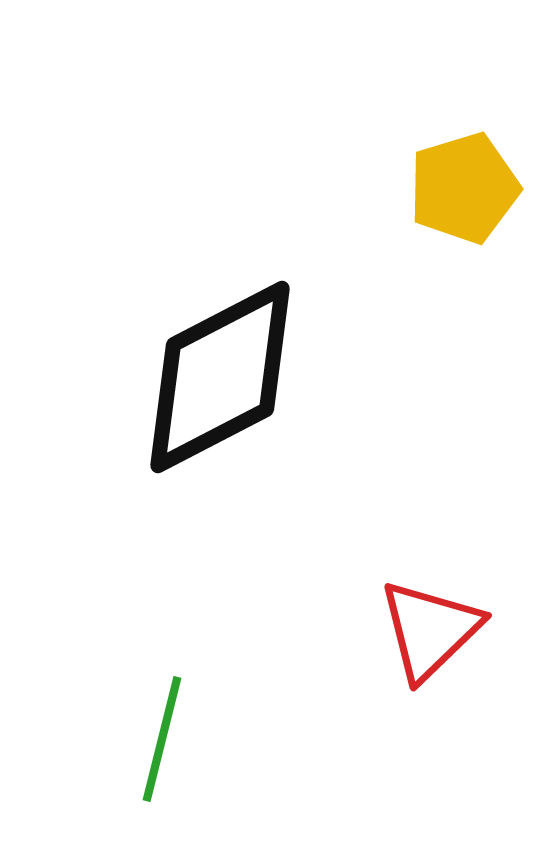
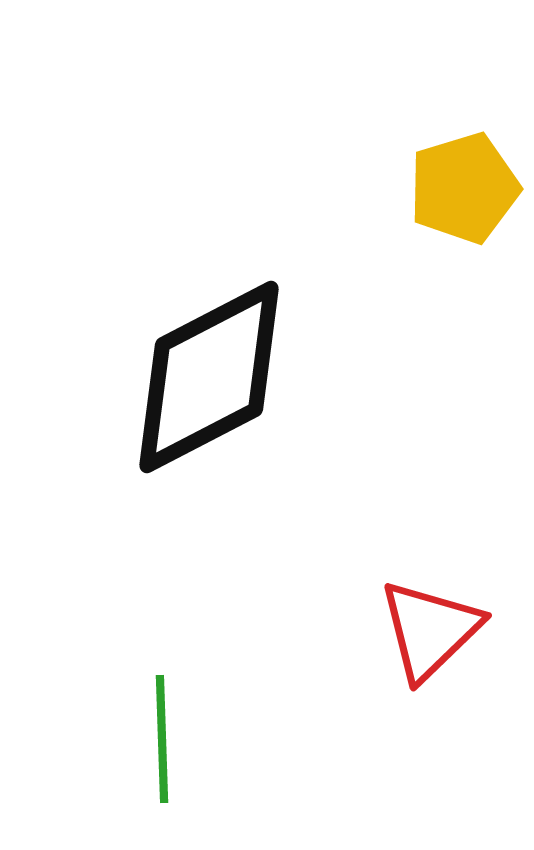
black diamond: moved 11 px left
green line: rotated 16 degrees counterclockwise
